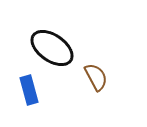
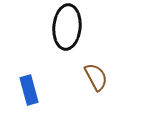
black ellipse: moved 15 px right, 21 px up; rotated 60 degrees clockwise
